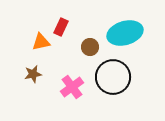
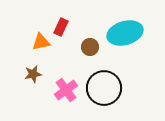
black circle: moved 9 px left, 11 px down
pink cross: moved 6 px left, 3 px down
